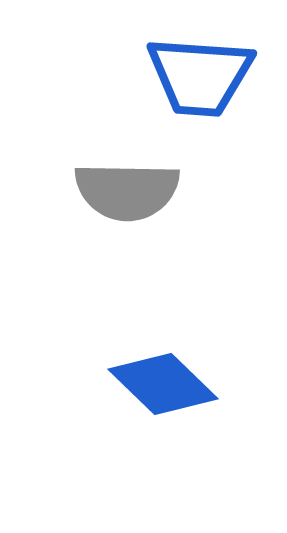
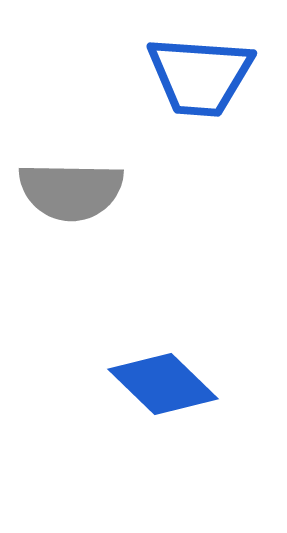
gray semicircle: moved 56 px left
